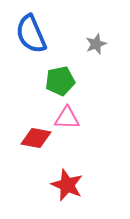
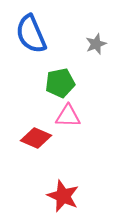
green pentagon: moved 2 px down
pink triangle: moved 1 px right, 2 px up
red diamond: rotated 12 degrees clockwise
red star: moved 4 px left, 11 px down
